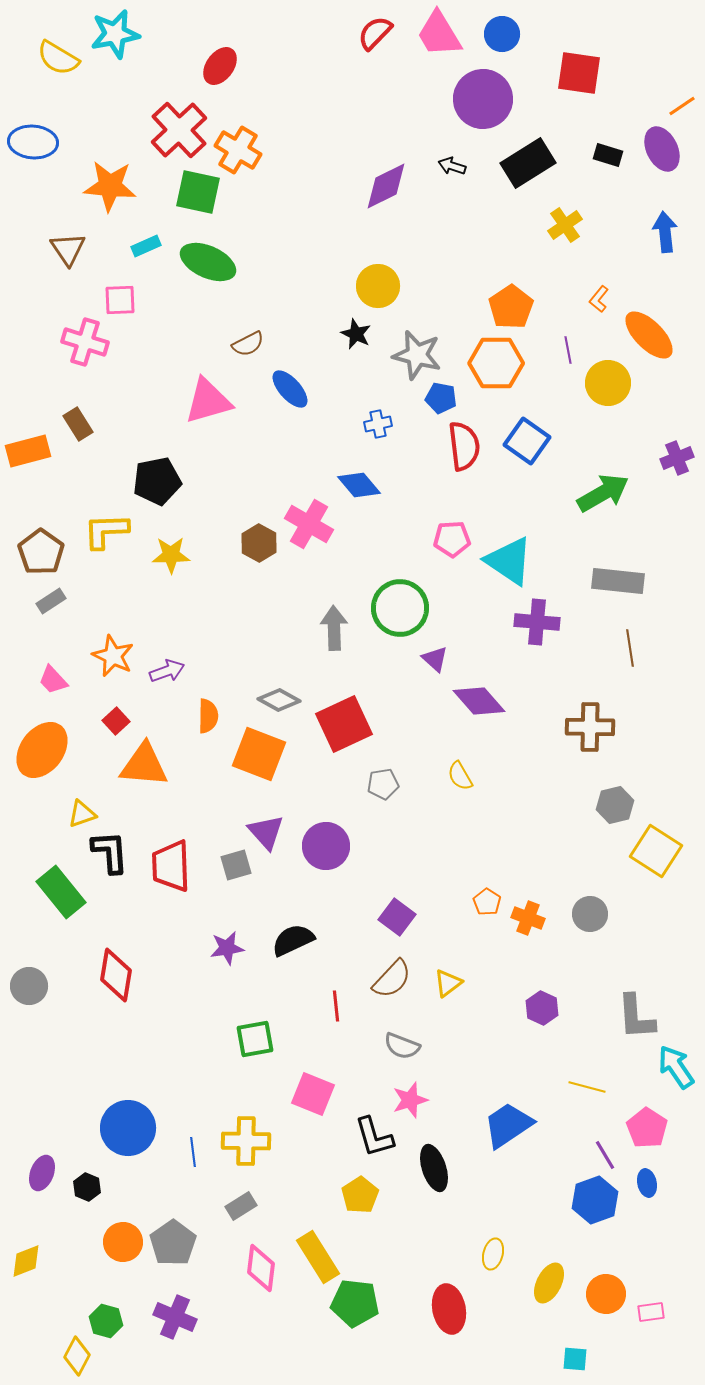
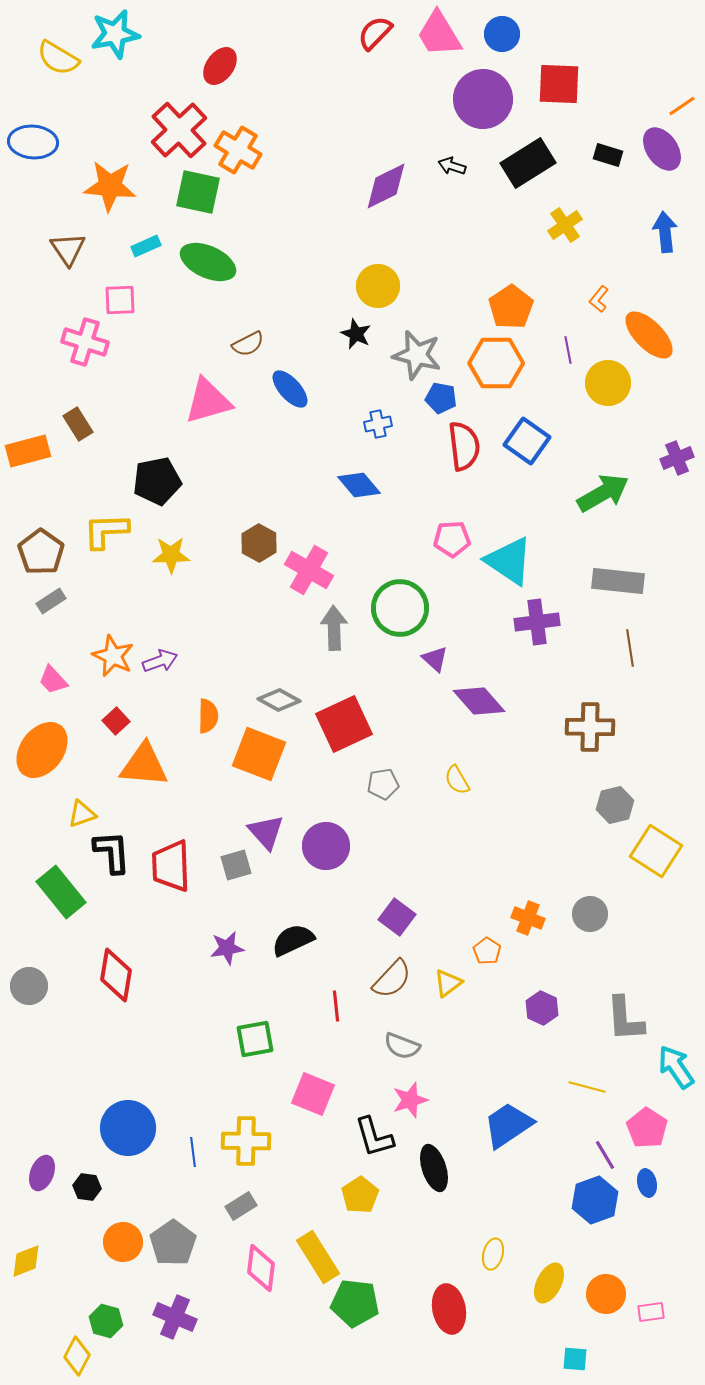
red square at (579, 73): moved 20 px left, 11 px down; rotated 6 degrees counterclockwise
purple ellipse at (662, 149): rotated 9 degrees counterclockwise
pink cross at (309, 524): moved 46 px down
purple cross at (537, 622): rotated 12 degrees counterclockwise
purple arrow at (167, 671): moved 7 px left, 10 px up
yellow semicircle at (460, 776): moved 3 px left, 4 px down
black L-shape at (110, 852): moved 2 px right
orange pentagon at (487, 902): moved 49 px down
gray L-shape at (636, 1017): moved 11 px left, 2 px down
black hexagon at (87, 1187): rotated 16 degrees counterclockwise
